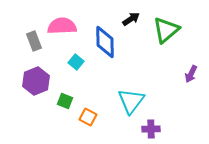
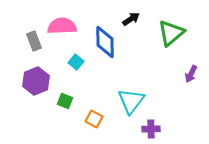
green triangle: moved 5 px right, 3 px down
orange square: moved 6 px right, 2 px down
